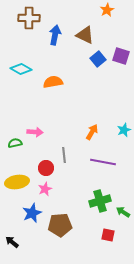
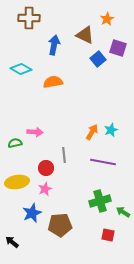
orange star: moved 9 px down
blue arrow: moved 1 px left, 10 px down
purple square: moved 3 px left, 8 px up
cyan star: moved 13 px left
